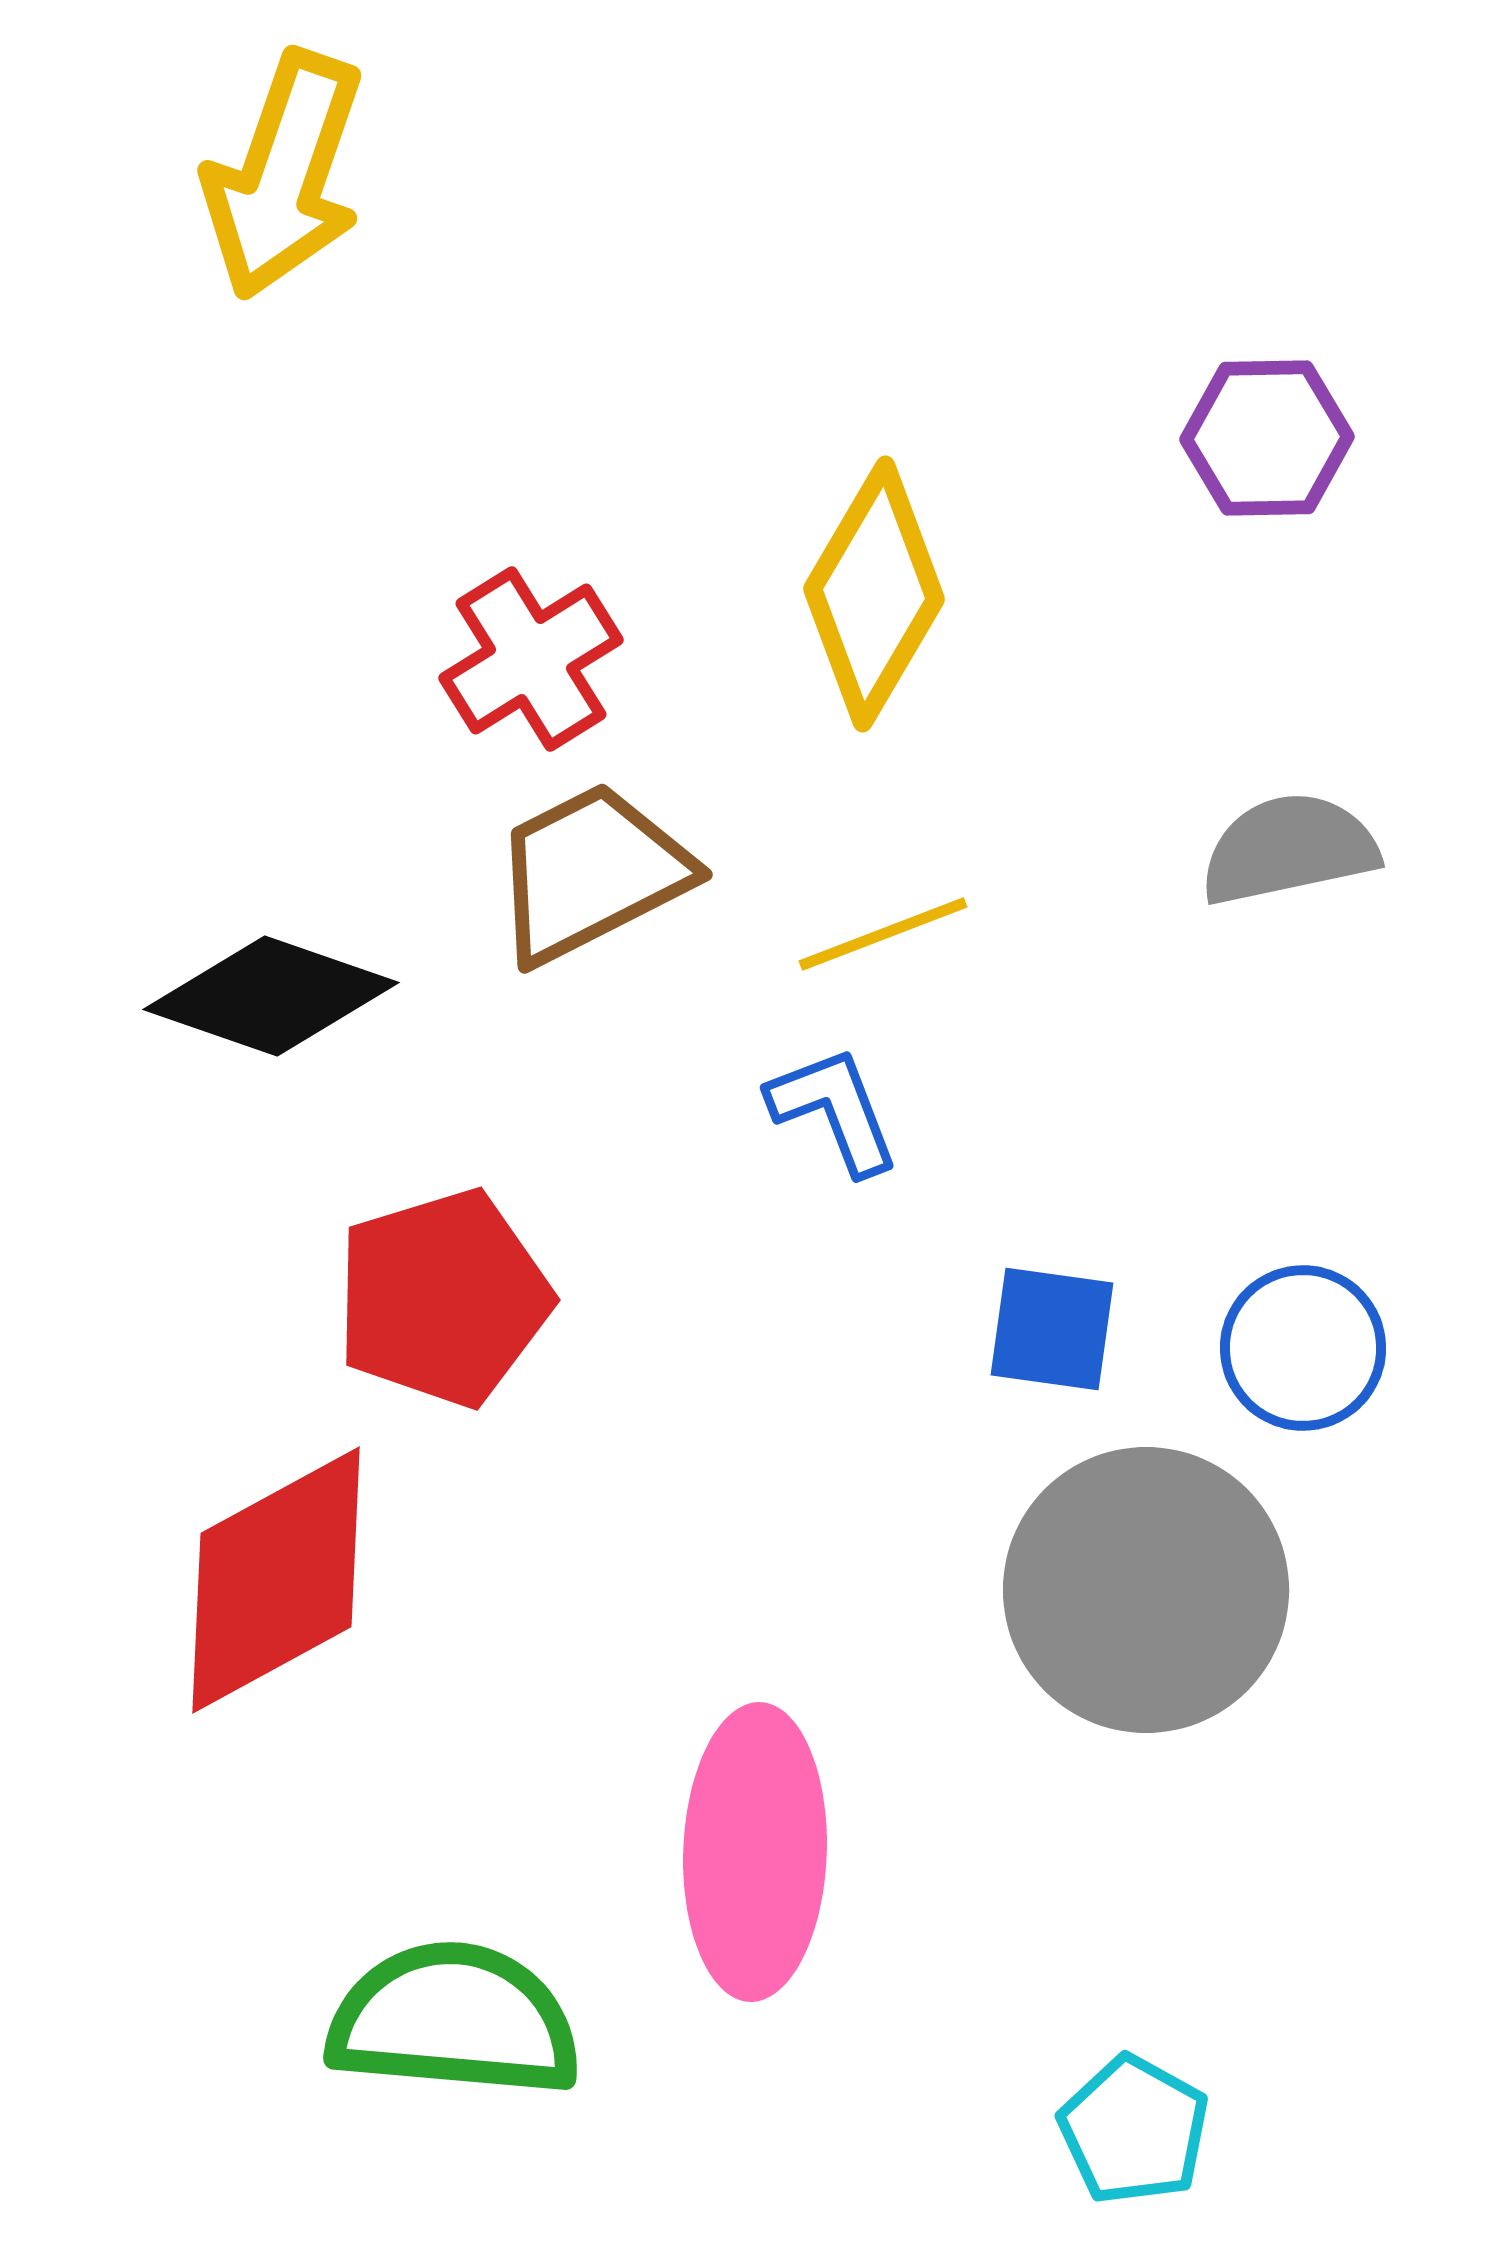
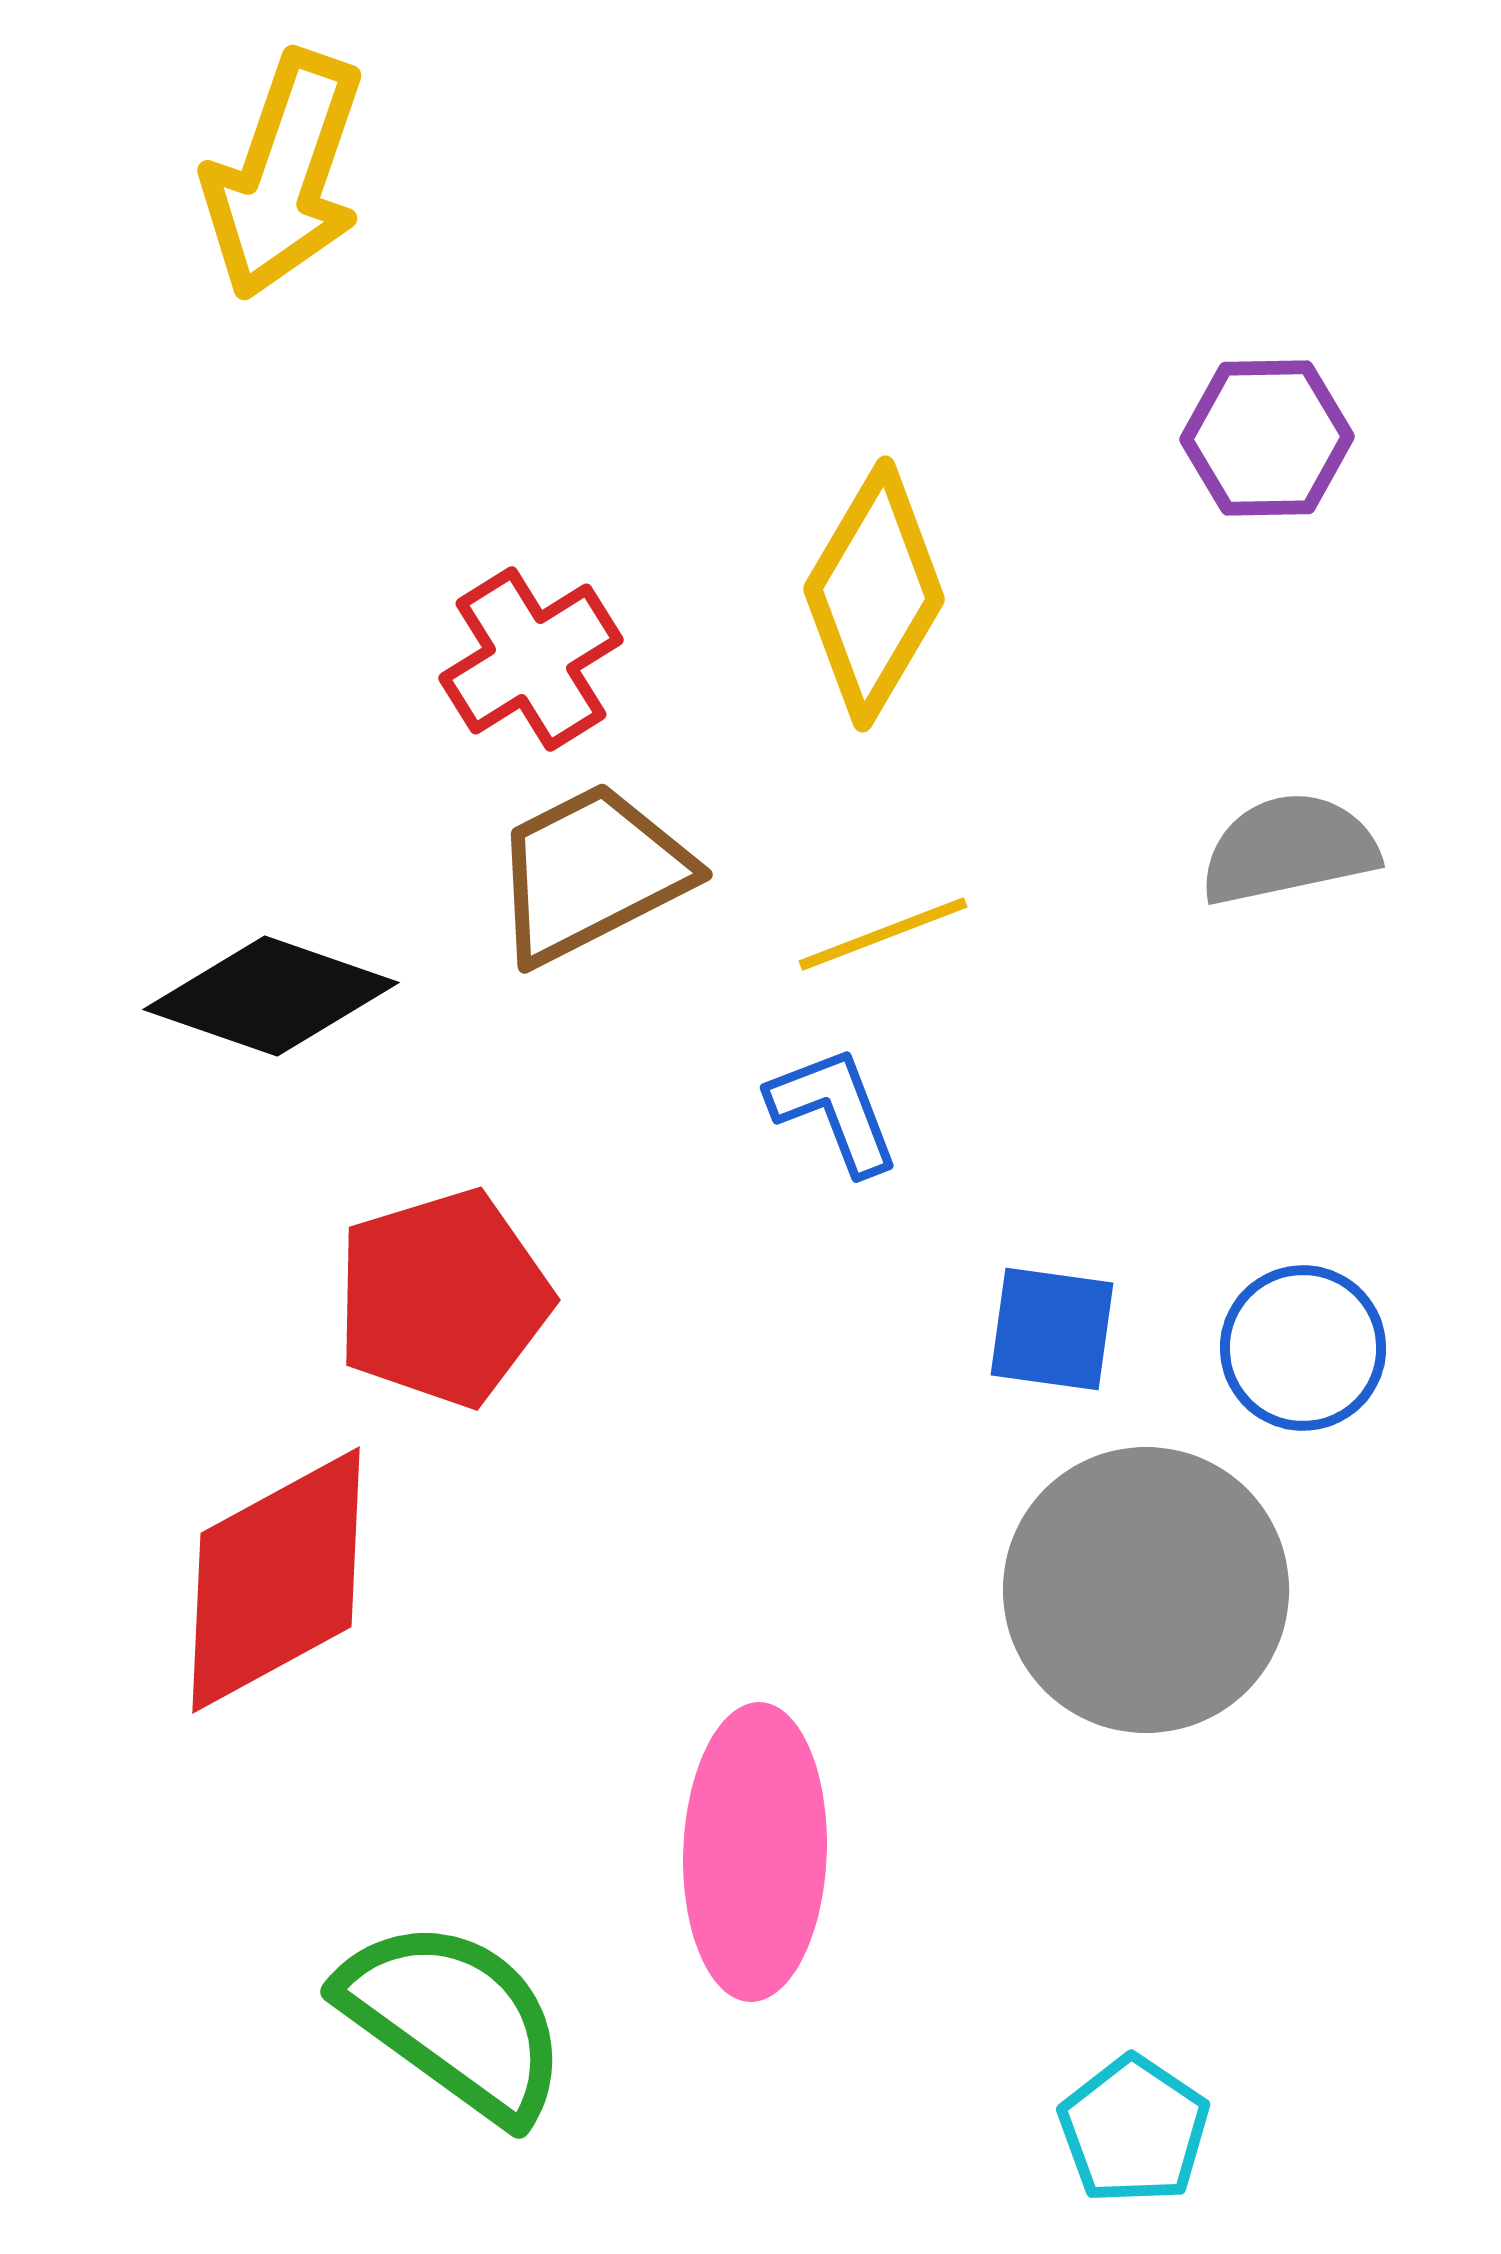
green semicircle: rotated 31 degrees clockwise
cyan pentagon: rotated 5 degrees clockwise
